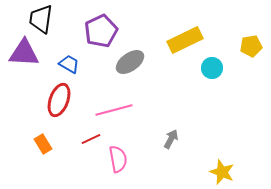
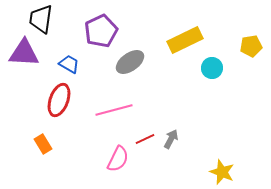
red line: moved 54 px right
pink semicircle: rotated 36 degrees clockwise
